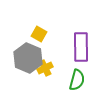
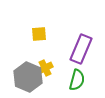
yellow square: rotated 35 degrees counterclockwise
purple rectangle: moved 2 px down; rotated 24 degrees clockwise
gray hexagon: moved 19 px down
